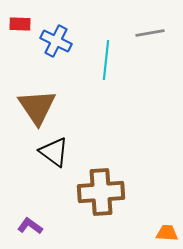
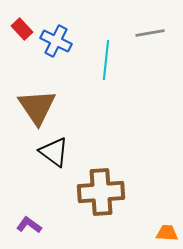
red rectangle: moved 2 px right, 5 px down; rotated 45 degrees clockwise
purple L-shape: moved 1 px left, 1 px up
